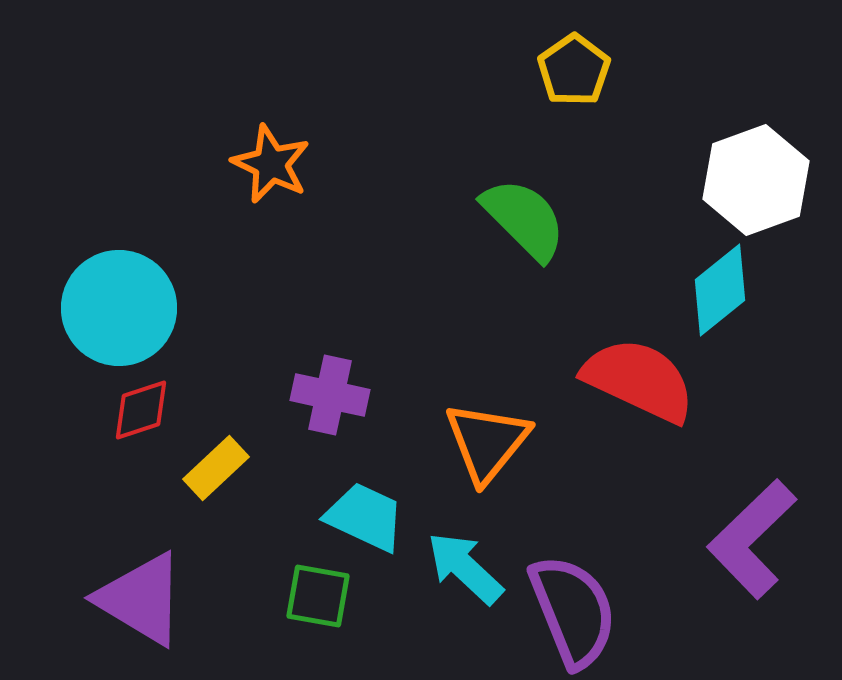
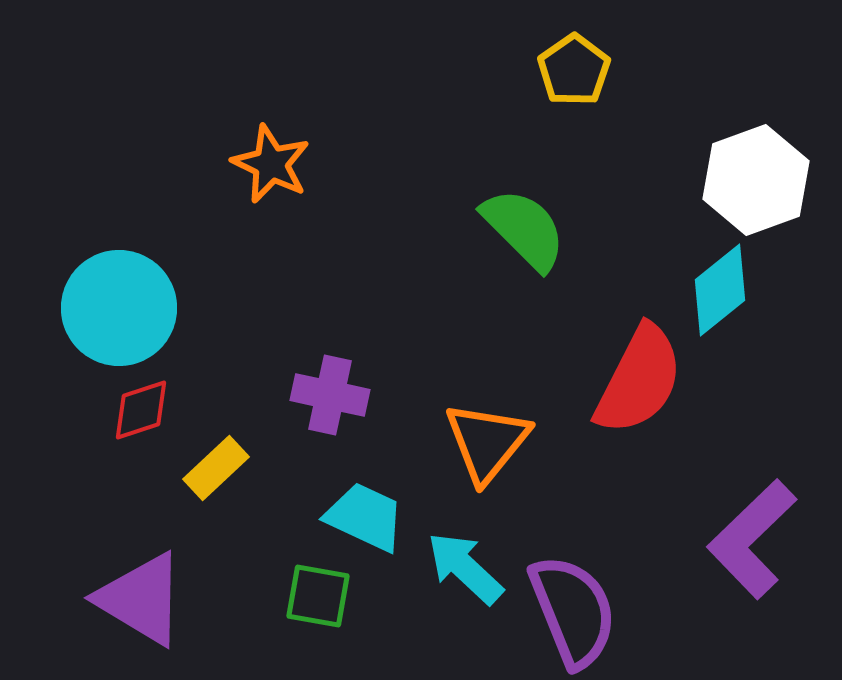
green semicircle: moved 10 px down
red semicircle: rotated 92 degrees clockwise
